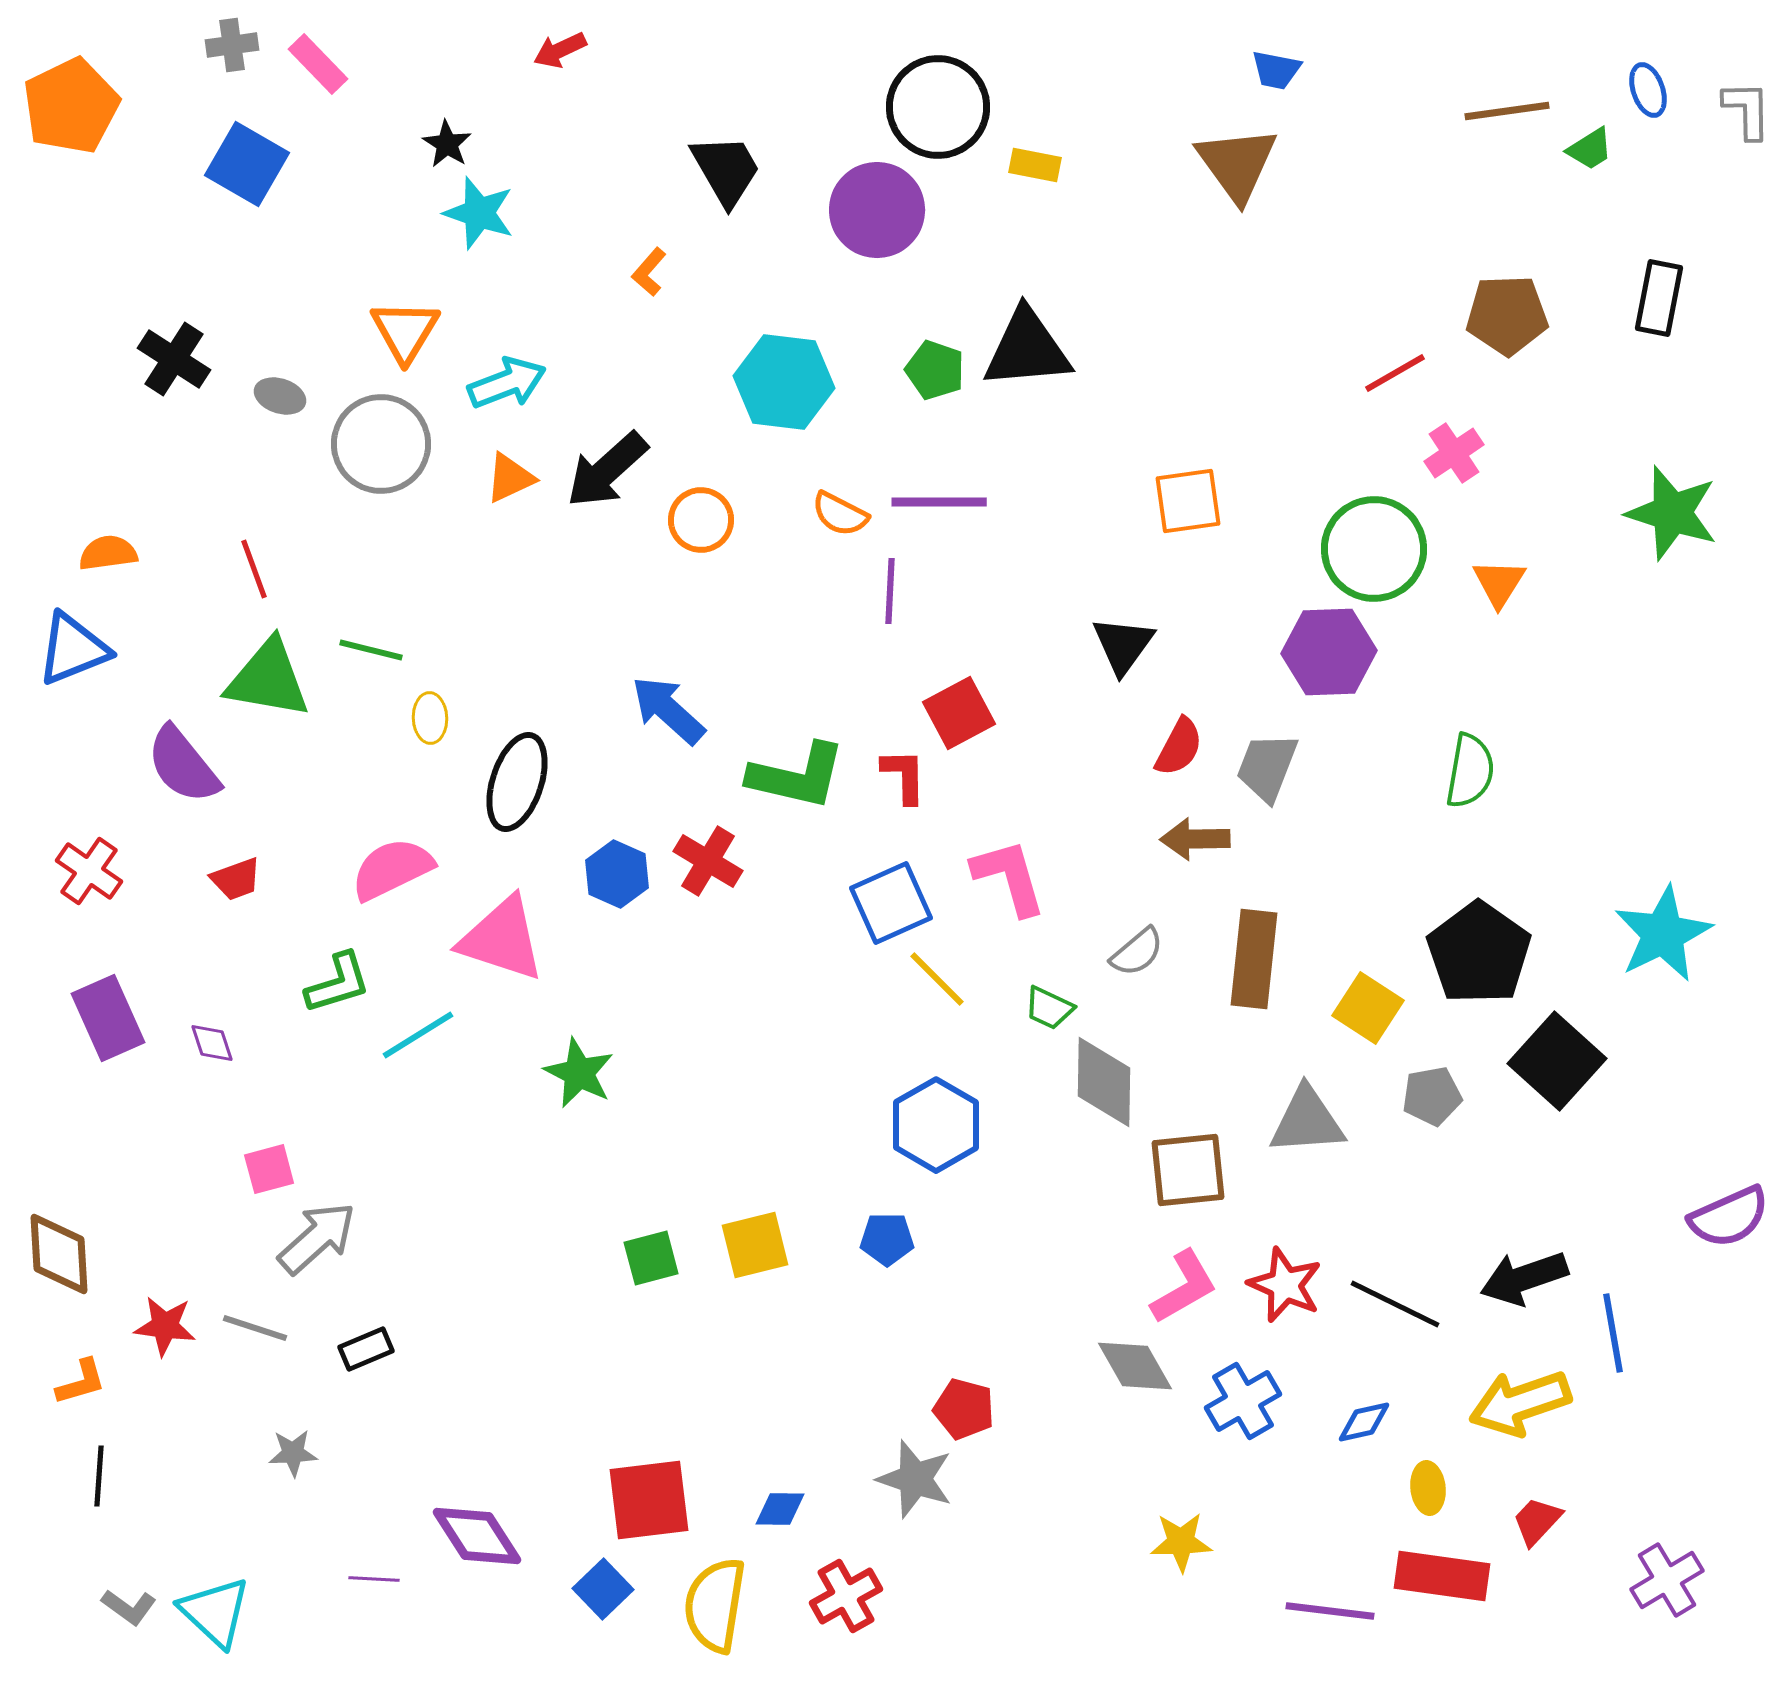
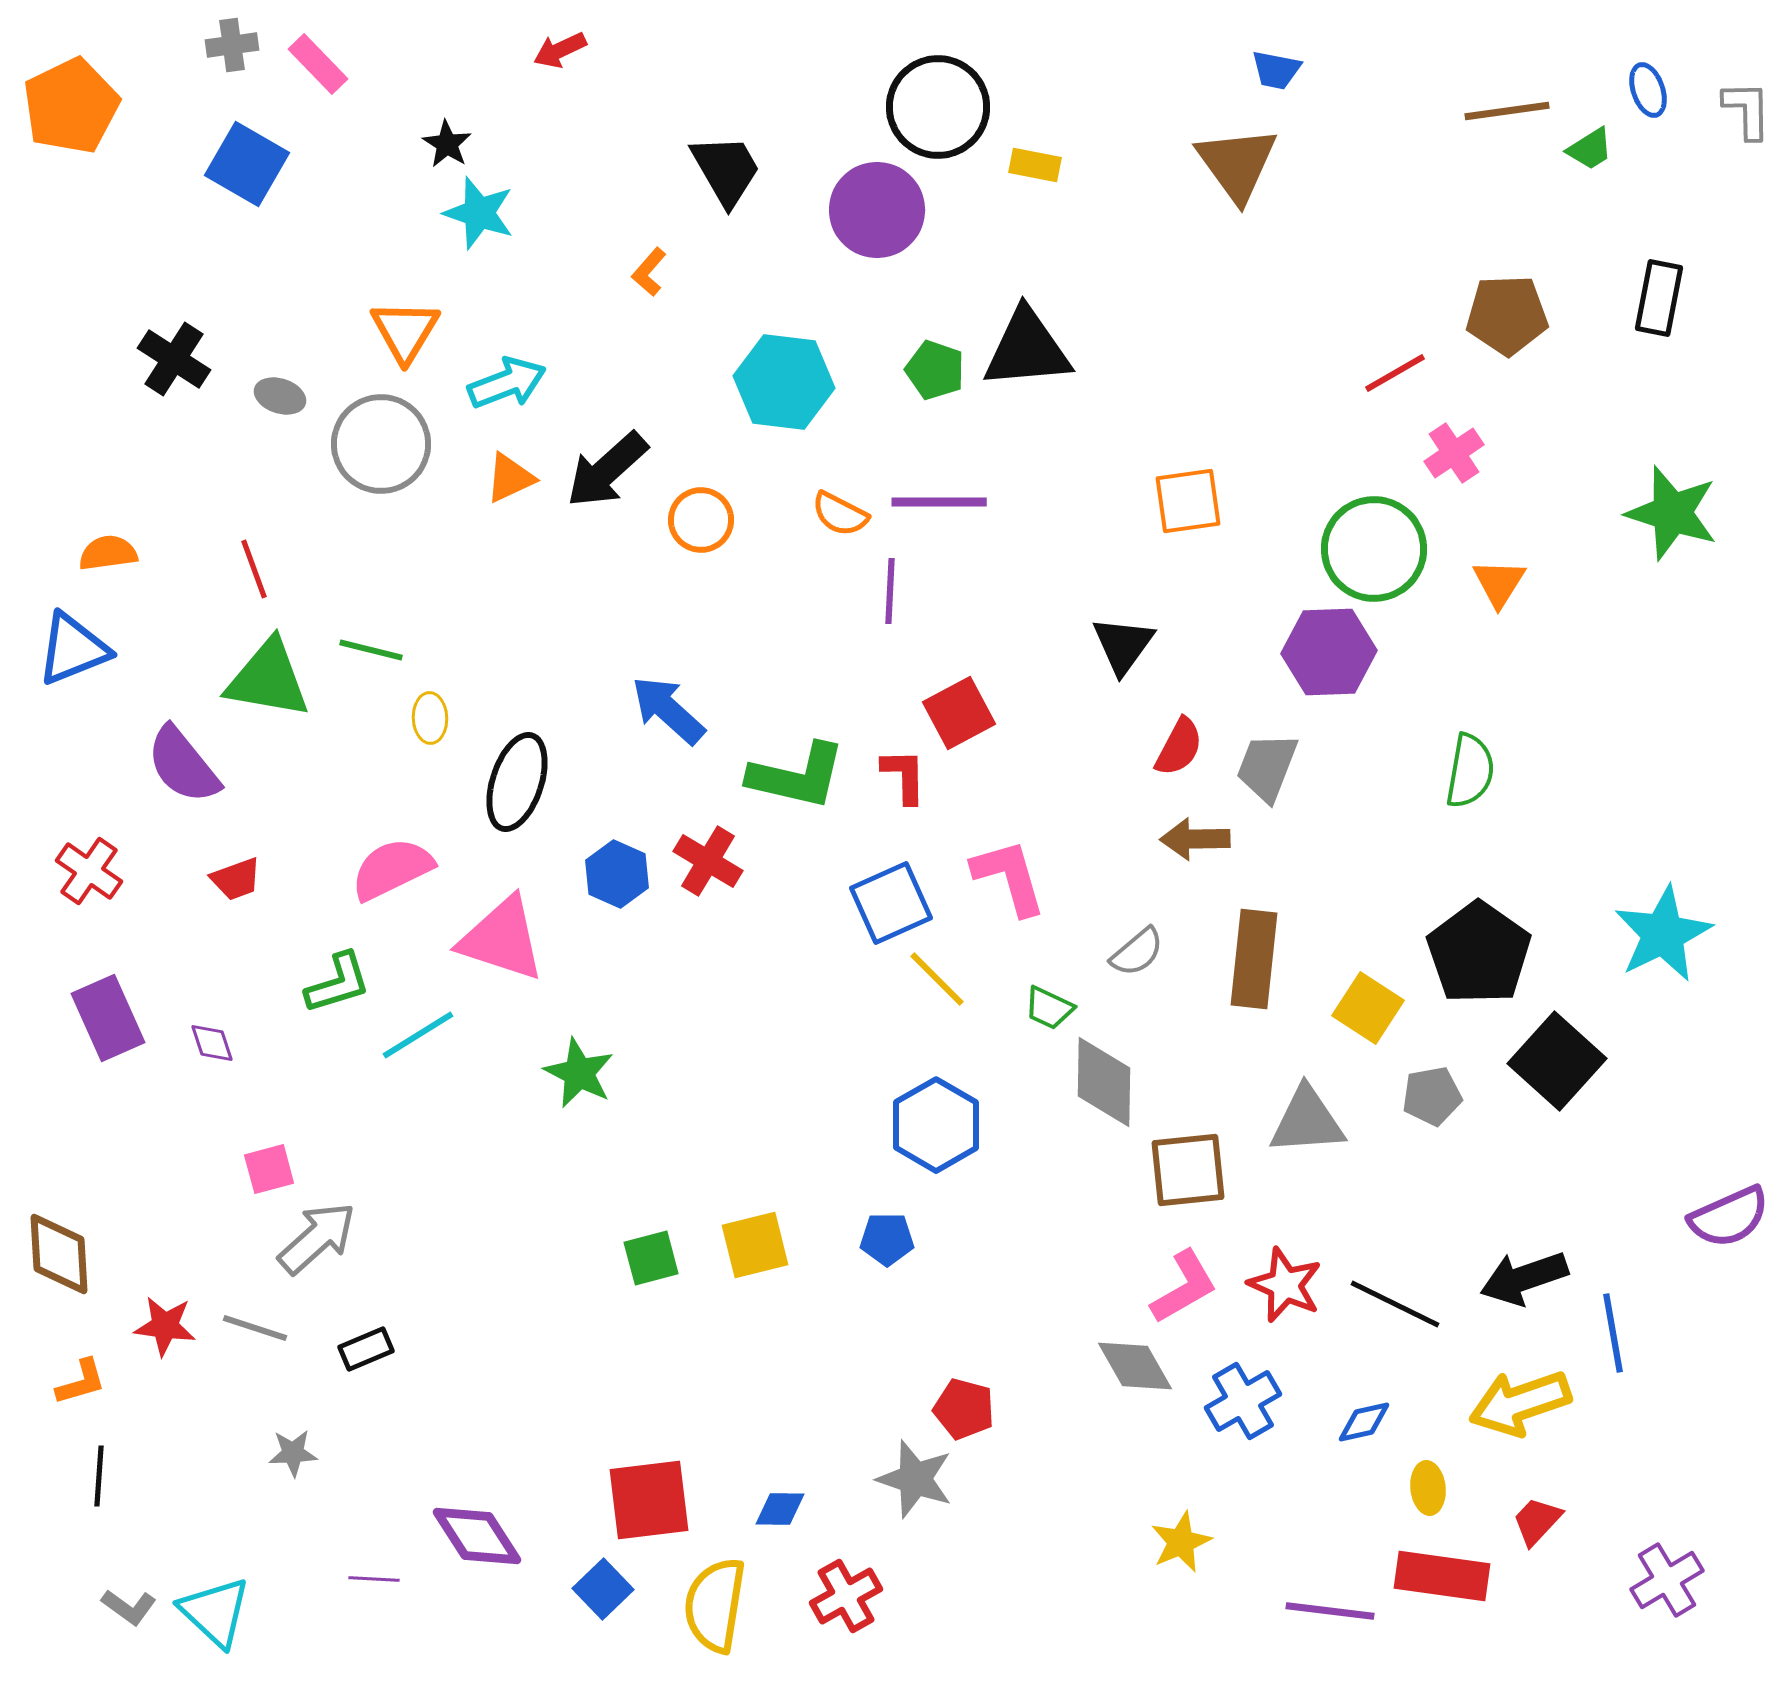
yellow star at (1181, 1542): rotated 22 degrees counterclockwise
